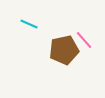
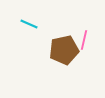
pink line: rotated 54 degrees clockwise
